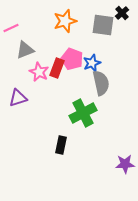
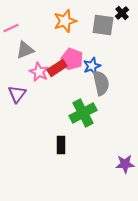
blue star: moved 3 px down
red rectangle: rotated 36 degrees clockwise
purple triangle: moved 1 px left, 4 px up; rotated 36 degrees counterclockwise
black rectangle: rotated 12 degrees counterclockwise
